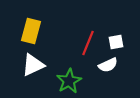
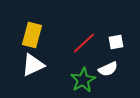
yellow rectangle: moved 1 px right, 4 px down
red line: moved 4 px left; rotated 25 degrees clockwise
white semicircle: moved 4 px down
green star: moved 14 px right, 1 px up
